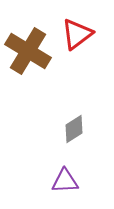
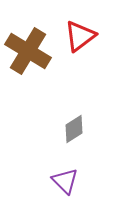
red triangle: moved 3 px right, 2 px down
purple triangle: rotated 48 degrees clockwise
